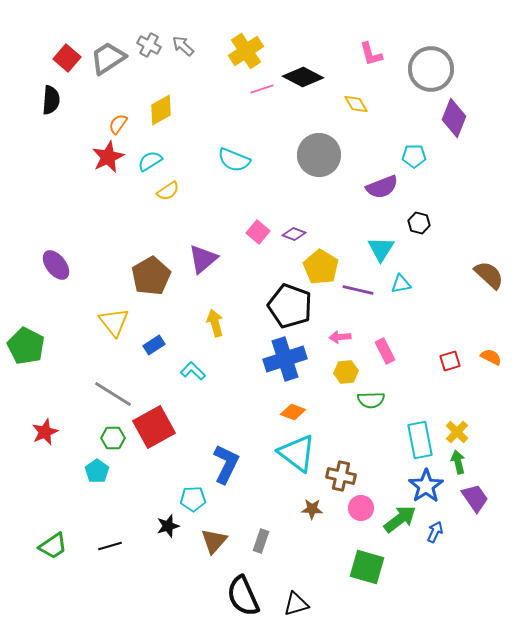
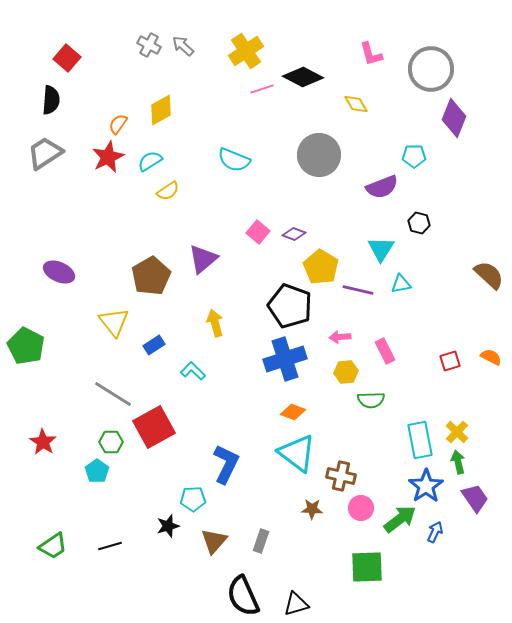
gray trapezoid at (108, 58): moved 63 px left, 95 px down
purple ellipse at (56, 265): moved 3 px right, 7 px down; rotated 28 degrees counterclockwise
red star at (45, 432): moved 2 px left, 10 px down; rotated 16 degrees counterclockwise
green hexagon at (113, 438): moved 2 px left, 4 px down
green square at (367, 567): rotated 18 degrees counterclockwise
